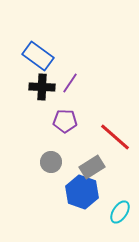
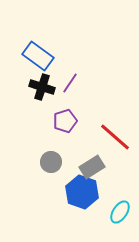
black cross: rotated 15 degrees clockwise
purple pentagon: rotated 20 degrees counterclockwise
